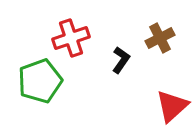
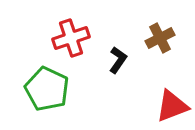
black L-shape: moved 3 px left
green pentagon: moved 7 px right, 8 px down; rotated 27 degrees counterclockwise
red triangle: rotated 21 degrees clockwise
